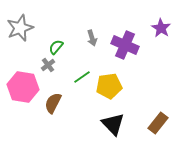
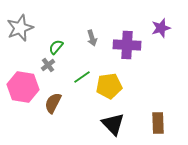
purple star: rotated 24 degrees clockwise
purple cross: moved 2 px right; rotated 20 degrees counterclockwise
brown rectangle: rotated 40 degrees counterclockwise
